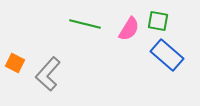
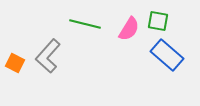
gray L-shape: moved 18 px up
